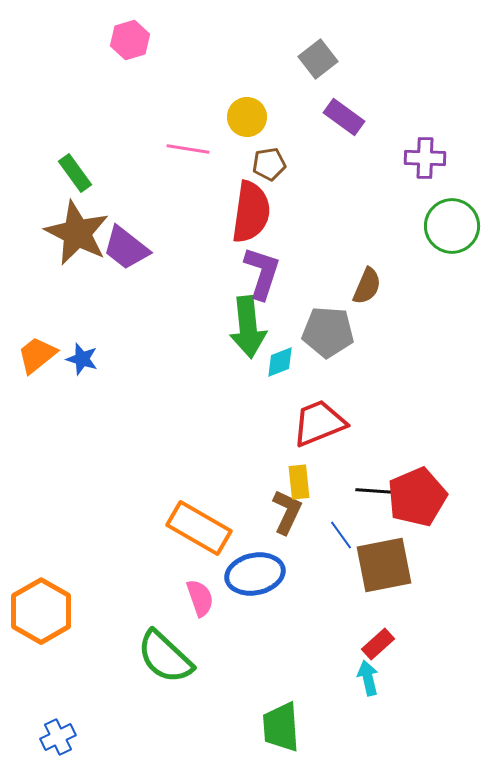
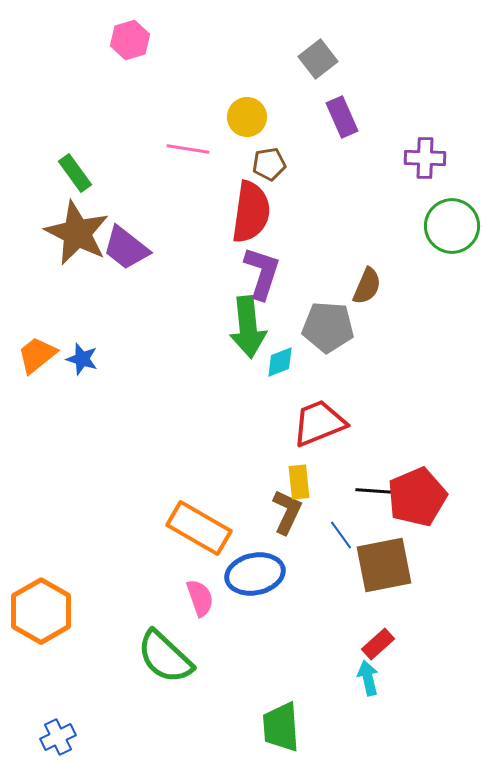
purple rectangle: moved 2 px left; rotated 30 degrees clockwise
gray pentagon: moved 5 px up
